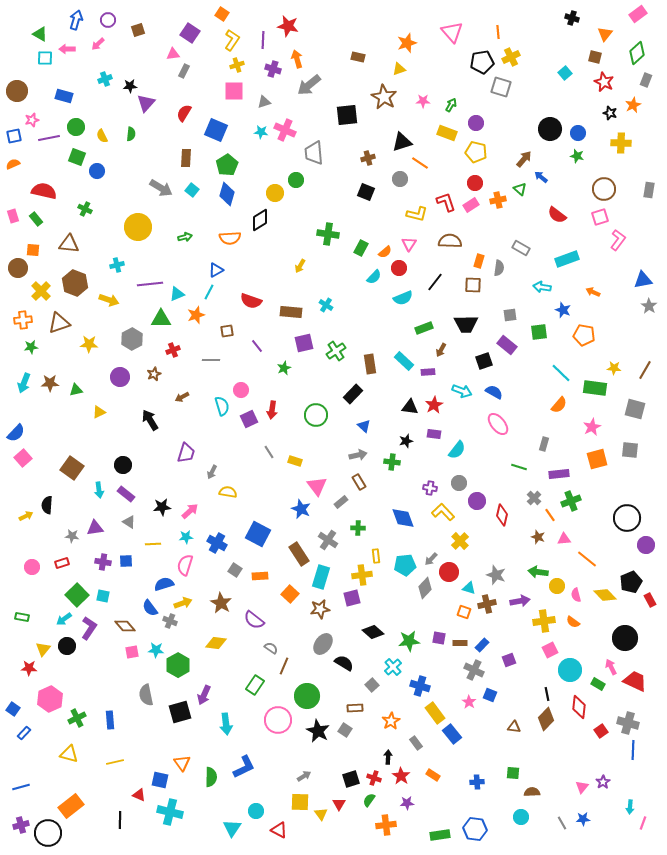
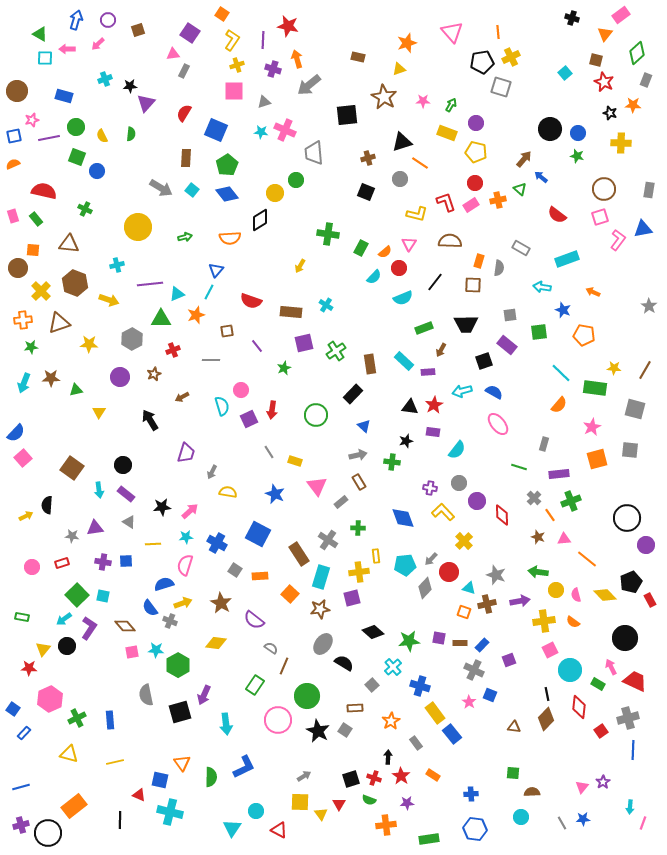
pink rectangle at (638, 14): moved 17 px left, 1 px down
brown square at (595, 57): moved 1 px right, 3 px down
orange star at (633, 105): rotated 28 degrees clockwise
blue diamond at (227, 194): rotated 55 degrees counterclockwise
blue triangle at (216, 270): rotated 21 degrees counterclockwise
blue triangle at (643, 280): moved 51 px up
brown star at (50, 383): moved 1 px right, 5 px up
cyan arrow at (462, 391): rotated 144 degrees clockwise
yellow triangle at (99, 412): rotated 32 degrees counterclockwise
purple rectangle at (434, 434): moved 1 px left, 2 px up
blue star at (301, 509): moved 26 px left, 15 px up
red diamond at (502, 515): rotated 15 degrees counterclockwise
yellow cross at (460, 541): moved 4 px right
yellow cross at (362, 575): moved 3 px left, 3 px up
yellow circle at (557, 586): moved 1 px left, 4 px down
gray cross at (628, 723): moved 5 px up; rotated 30 degrees counterclockwise
blue cross at (477, 782): moved 6 px left, 12 px down
green semicircle at (369, 800): rotated 104 degrees counterclockwise
orange rectangle at (71, 806): moved 3 px right
green rectangle at (440, 835): moved 11 px left, 4 px down
